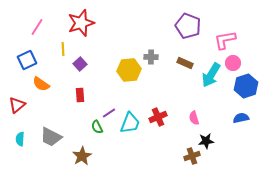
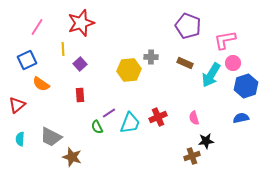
brown star: moved 10 px left, 1 px down; rotated 24 degrees counterclockwise
